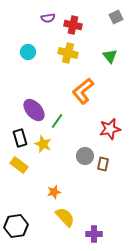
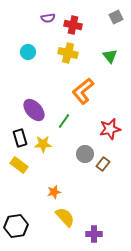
green line: moved 7 px right
yellow star: rotated 24 degrees counterclockwise
gray circle: moved 2 px up
brown rectangle: rotated 24 degrees clockwise
